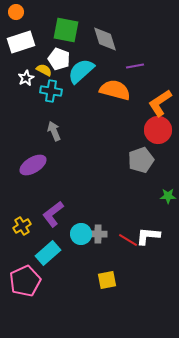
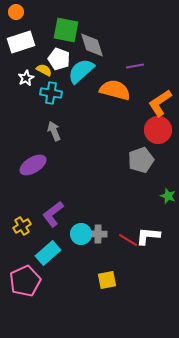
gray diamond: moved 13 px left, 6 px down
cyan cross: moved 2 px down
green star: rotated 21 degrees clockwise
